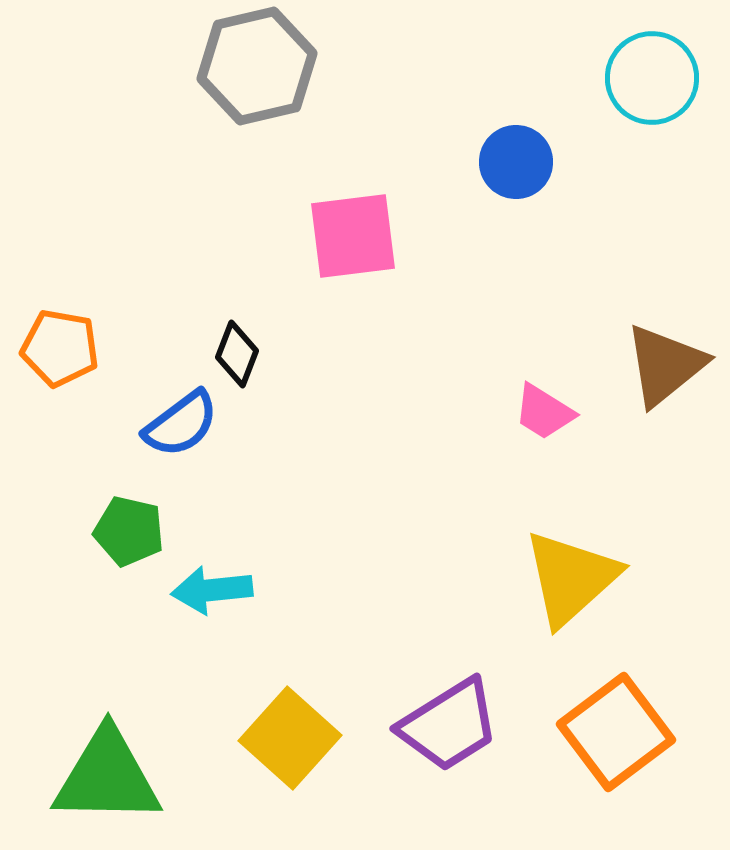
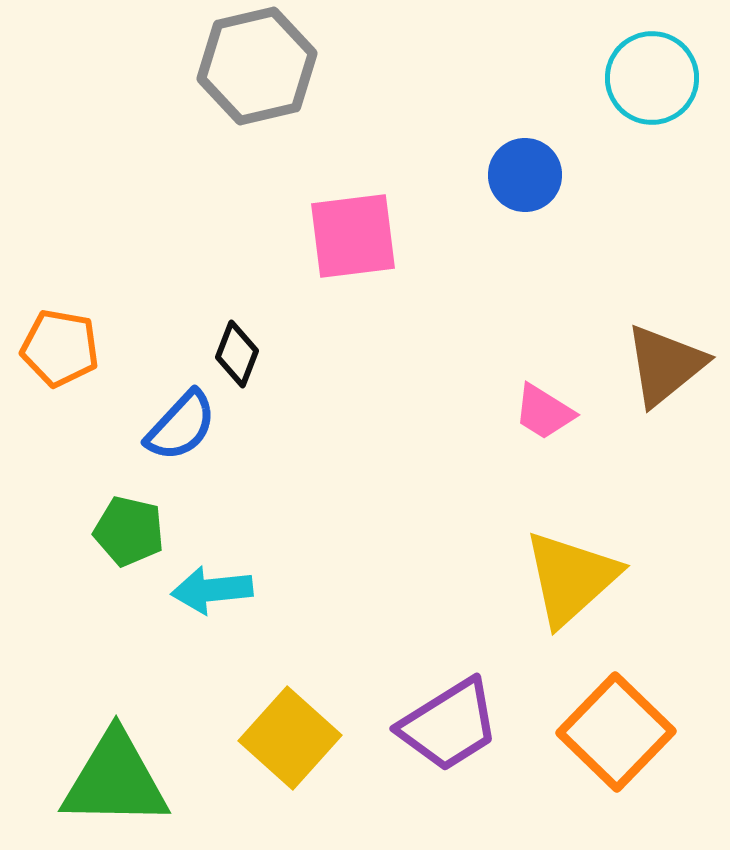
blue circle: moved 9 px right, 13 px down
blue semicircle: moved 2 px down; rotated 10 degrees counterclockwise
orange square: rotated 9 degrees counterclockwise
green triangle: moved 8 px right, 3 px down
